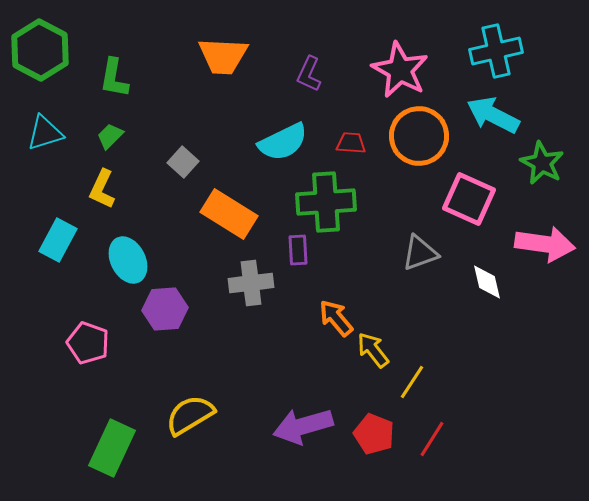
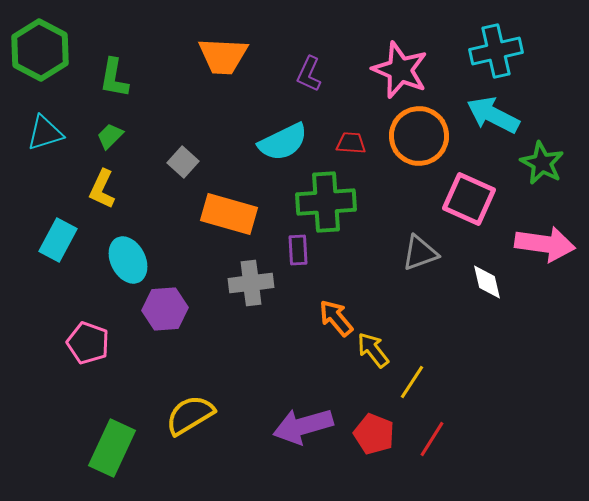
pink star: rotated 6 degrees counterclockwise
orange rectangle: rotated 16 degrees counterclockwise
